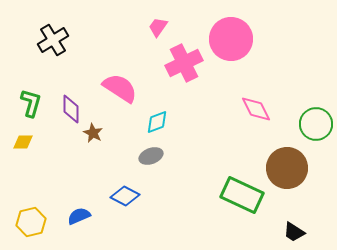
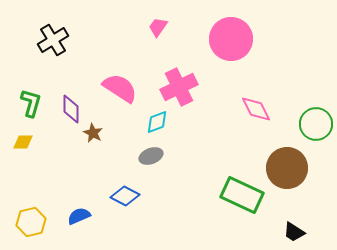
pink cross: moved 5 px left, 24 px down
